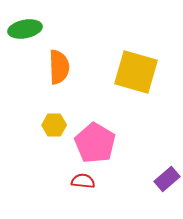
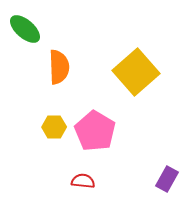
green ellipse: rotated 52 degrees clockwise
yellow square: rotated 33 degrees clockwise
yellow hexagon: moved 2 px down
pink pentagon: moved 12 px up
purple rectangle: rotated 20 degrees counterclockwise
